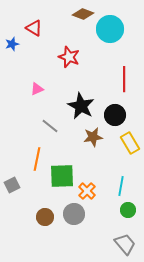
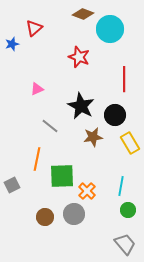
red triangle: rotated 48 degrees clockwise
red star: moved 10 px right
